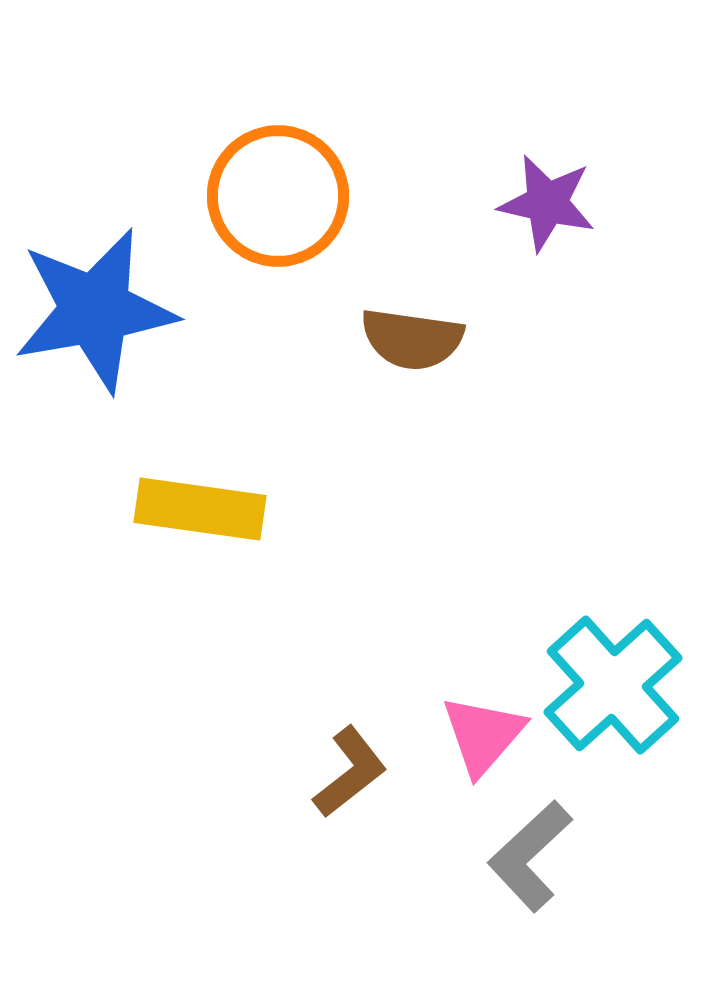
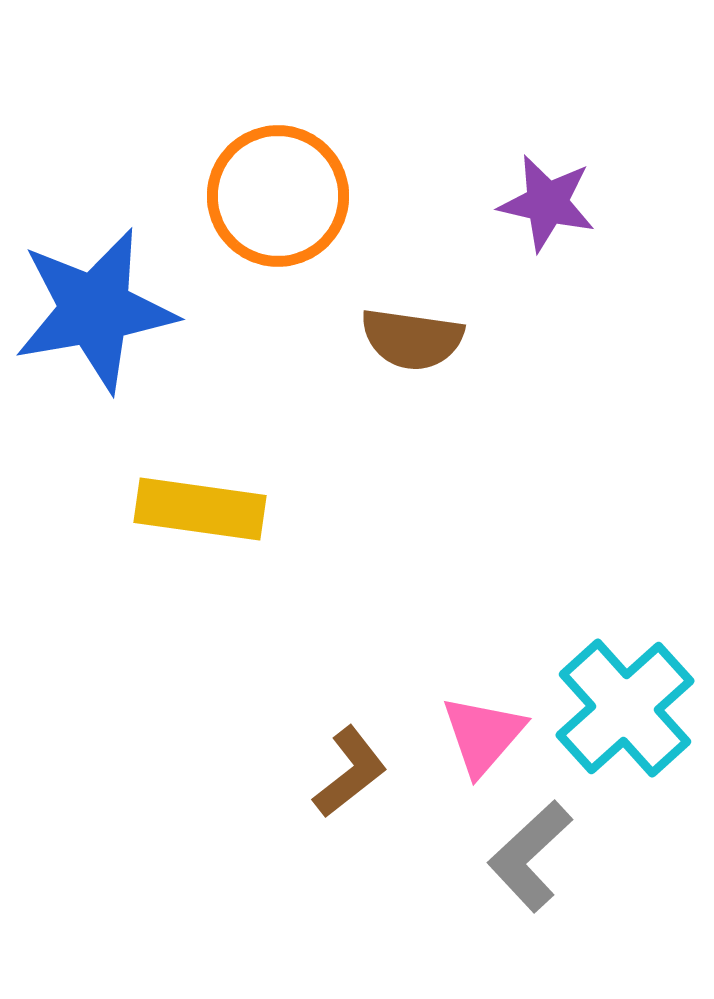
cyan cross: moved 12 px right, 23 px down
